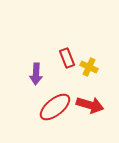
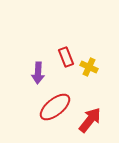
red rectangle: moved 1 px left, 1 px up
purple arrow: moved 2 px right, 1 px up
red arrow: moved 15 px down; rotated 68 degrees counterclockwise
